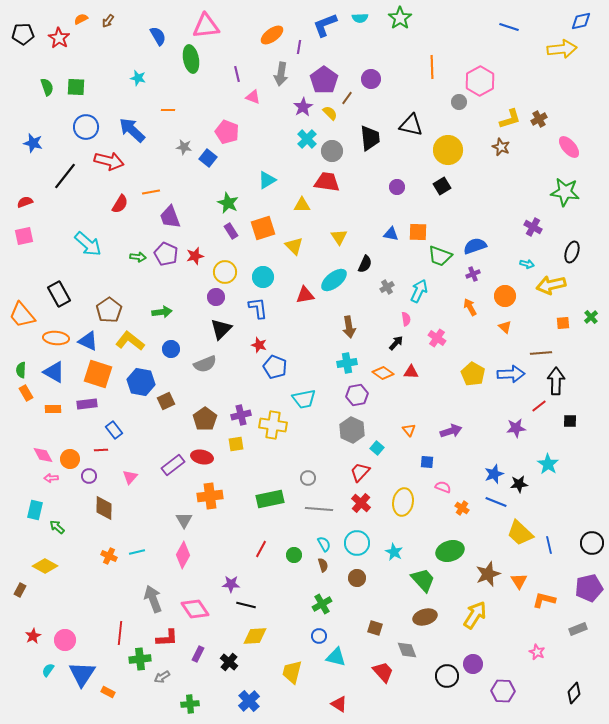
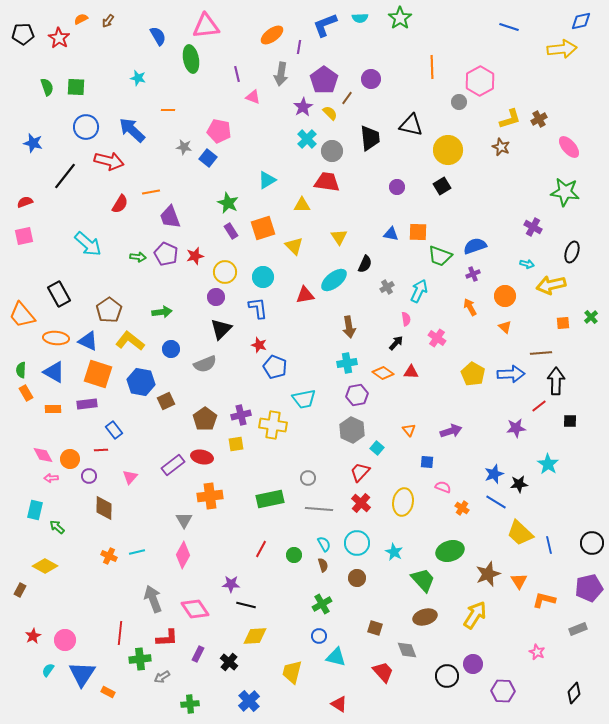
pink pentagon at (227, 132): moved 8 px left, 1 px up; rotated 10 degrees counterclockwise
blue line at (496, 502): rotated 10 degrees clockwise
